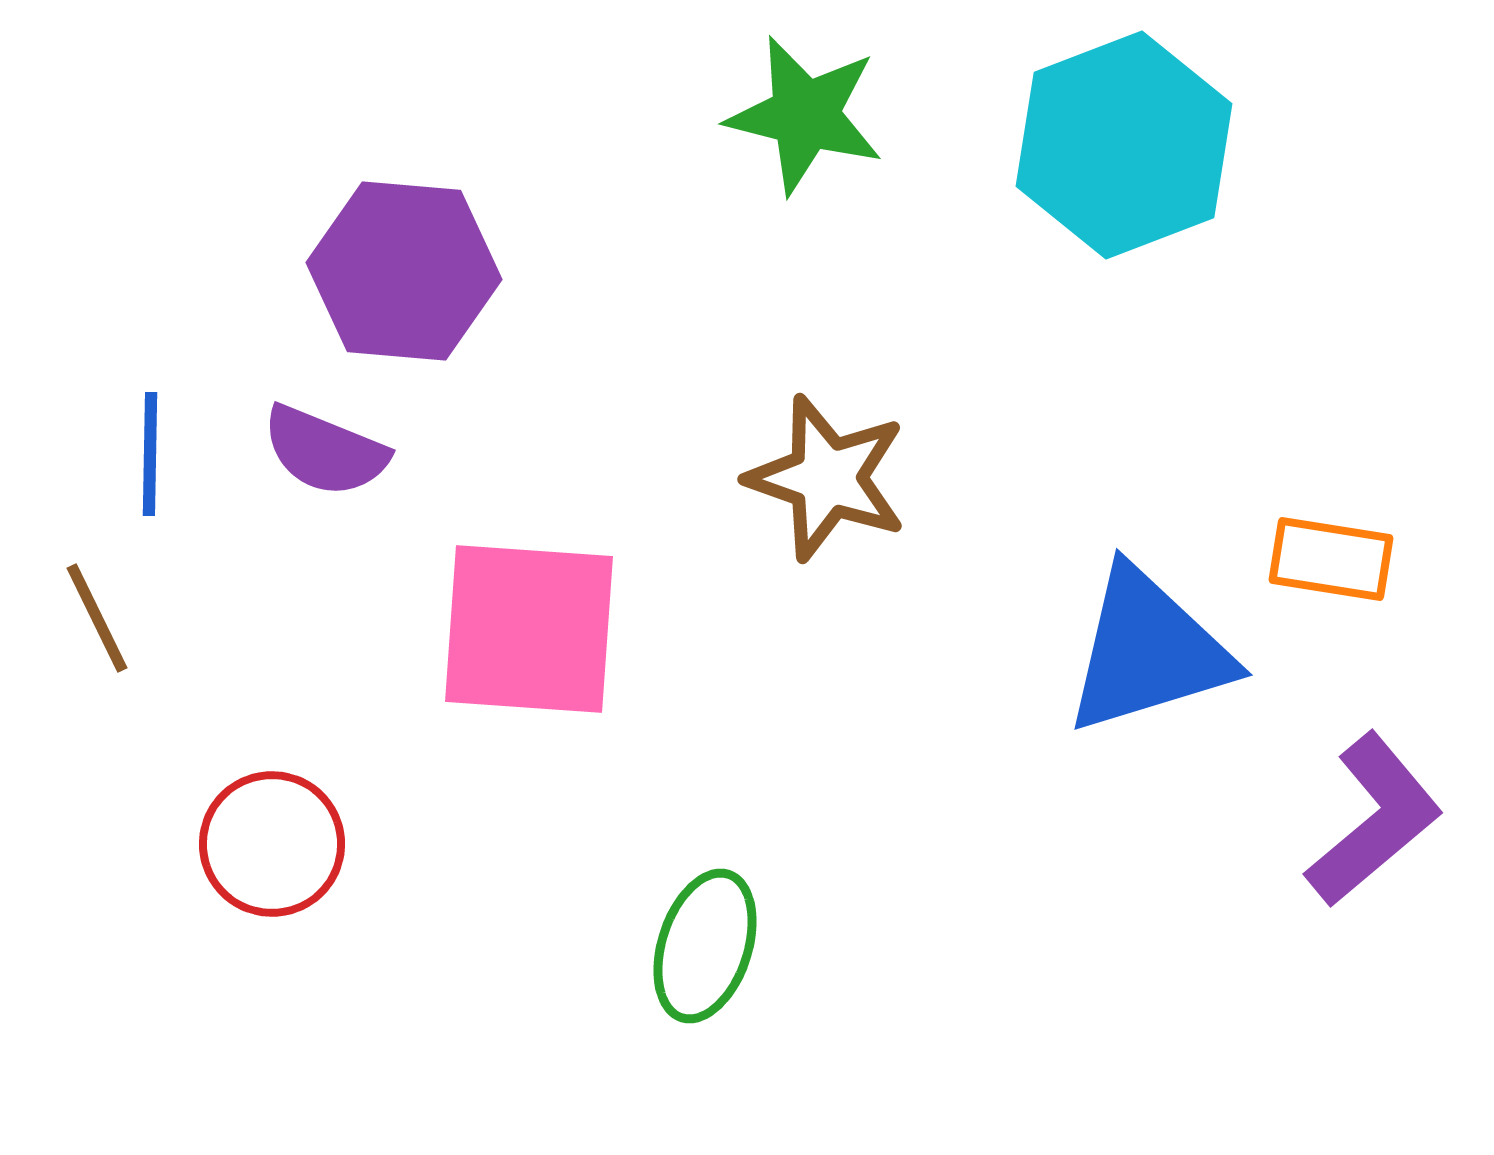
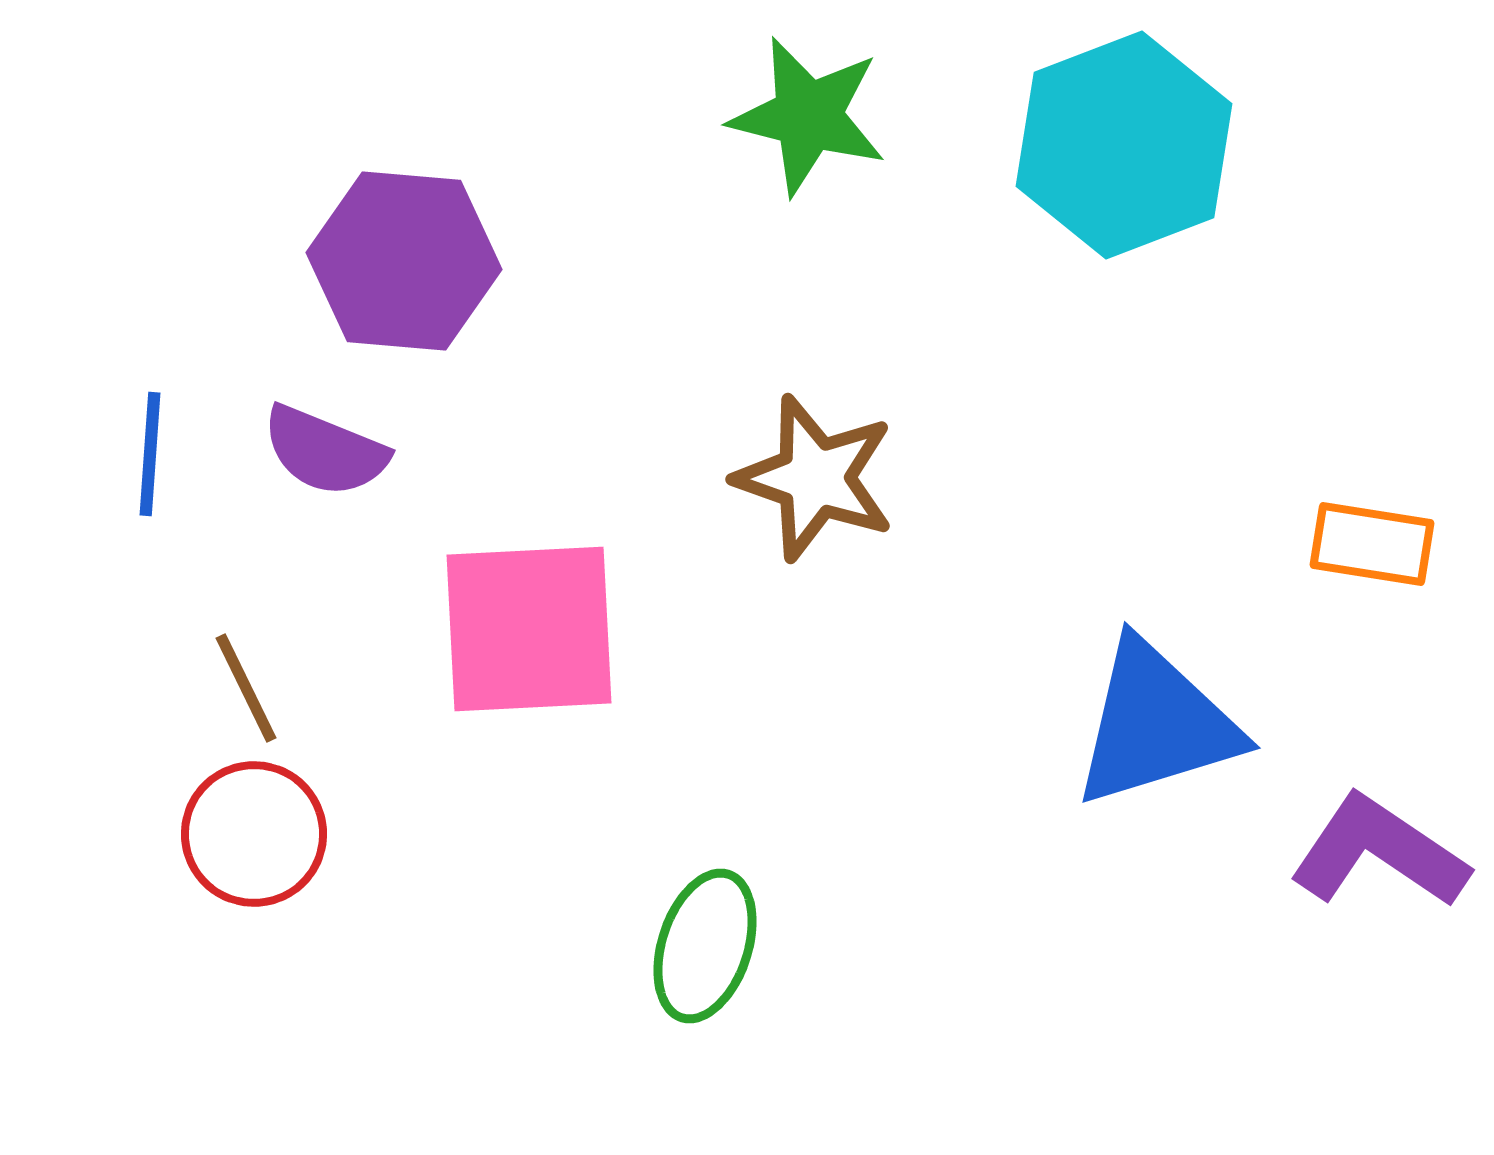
green star: moved 3 px right, 1 px down
purple hexagon: moved 10 px up
blue line: rotated 3 degrees clockwise
brown star: moved 12 px left
orange rectangle: moved 41 px right, 15 px up
brown line: moved 149 px right, 70 px down
pink square: rotated 7 degrees counterclockwise
blue triangle: moved 8 px right, 73 px down
purple L-shape: moved 5 px right, 32 px down; rotated 106 degrees counterclockwise
red circle: moved 18 px left, 10 px up
